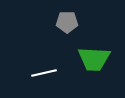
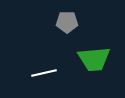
green trapezoid: rotated 8 degrees counterclockwise
